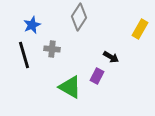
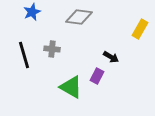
gray diamond: rotated 64 degrees clockwise
blue star: moved 13 px up
green triangle: moved 1 px right
